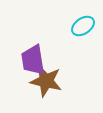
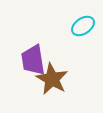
brown star: moved 6 px right, 2 px up; rotated 16 degrees clockwise
